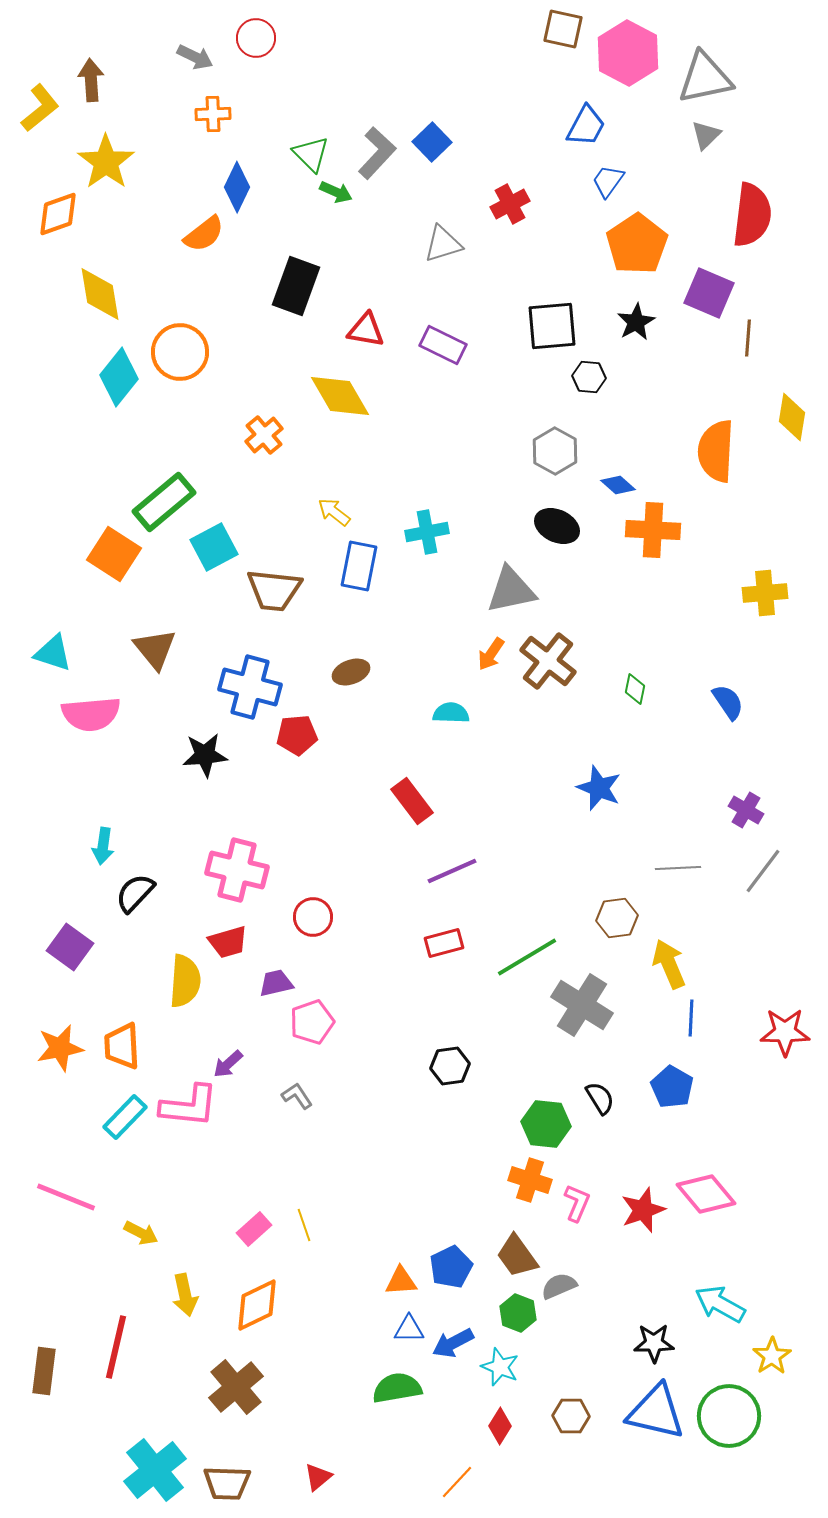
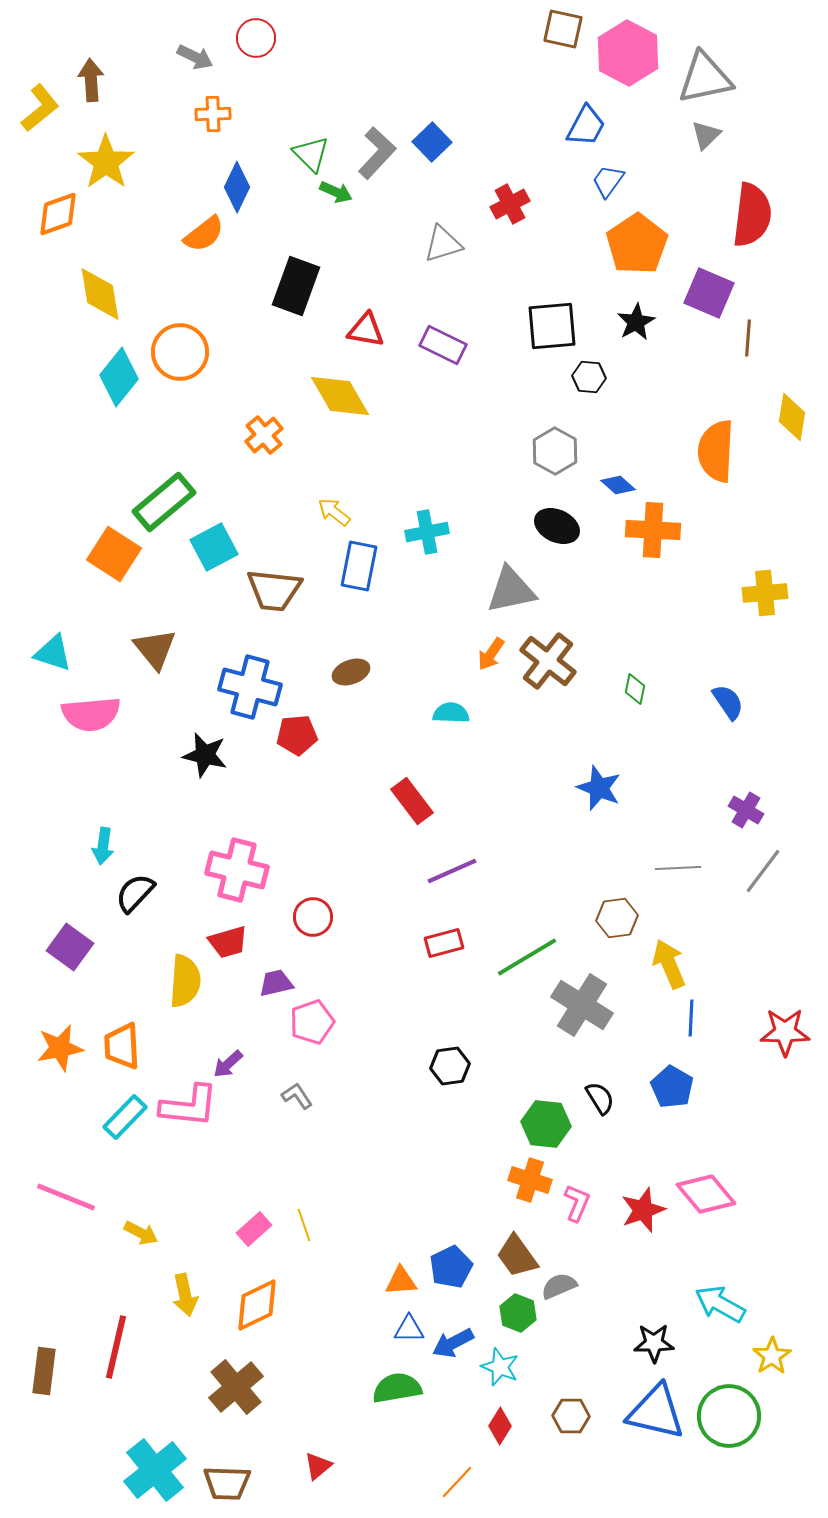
black star at (205, 755): rotated 18 degrees clockwise
red triangle at (318, 1477): moved 11 px up
